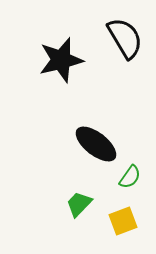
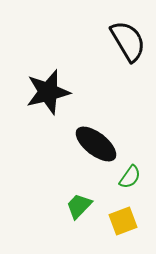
black semicircle: moved 3 px right, 3 px down
black star: moved 13 px left, 32 px down
green trapezoid: moved 2 px down
